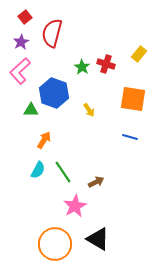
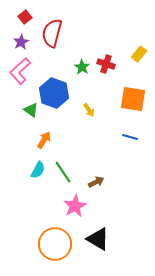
green triangle: rotated 35 degrees clockwise
